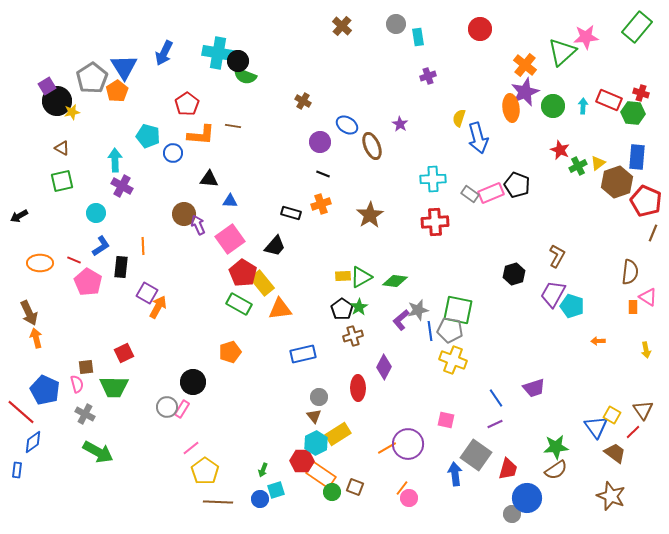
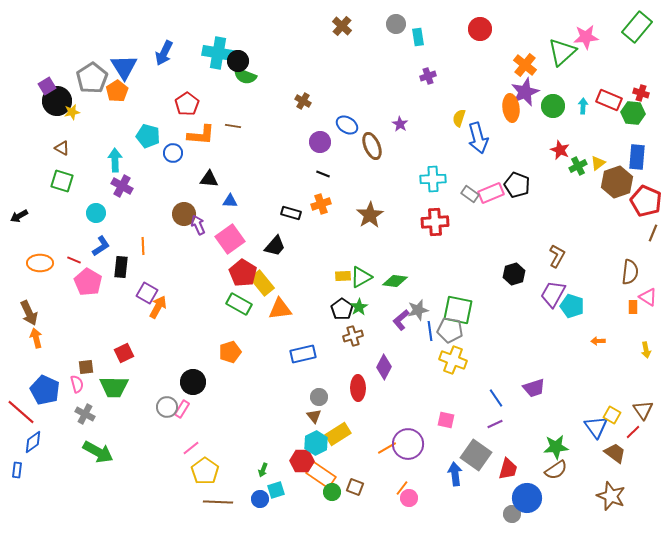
green square at (62, 181): rotated 30 degrees clockwise
